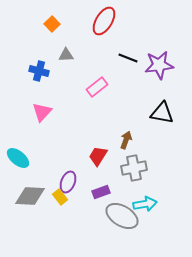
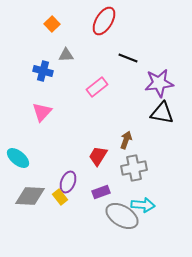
purple star: moved 18 px down
blue cross: moved 4 px right
cyan arrow: moved 2 px left, 1 px down; rotated 15 degrees clockwise
